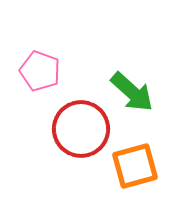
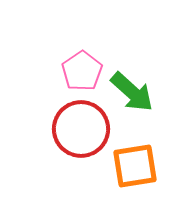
pink pentagon: moved 42 px right; rotated 18 degrees clockwise
orange square: rotated 6 degrees clockwise
